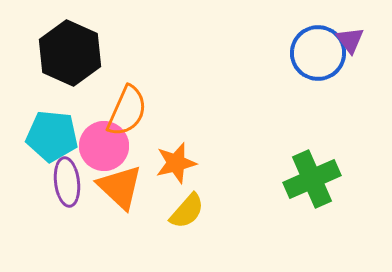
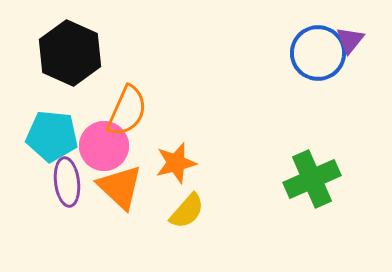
purple triangle: rotated 16 degrees clockwise
